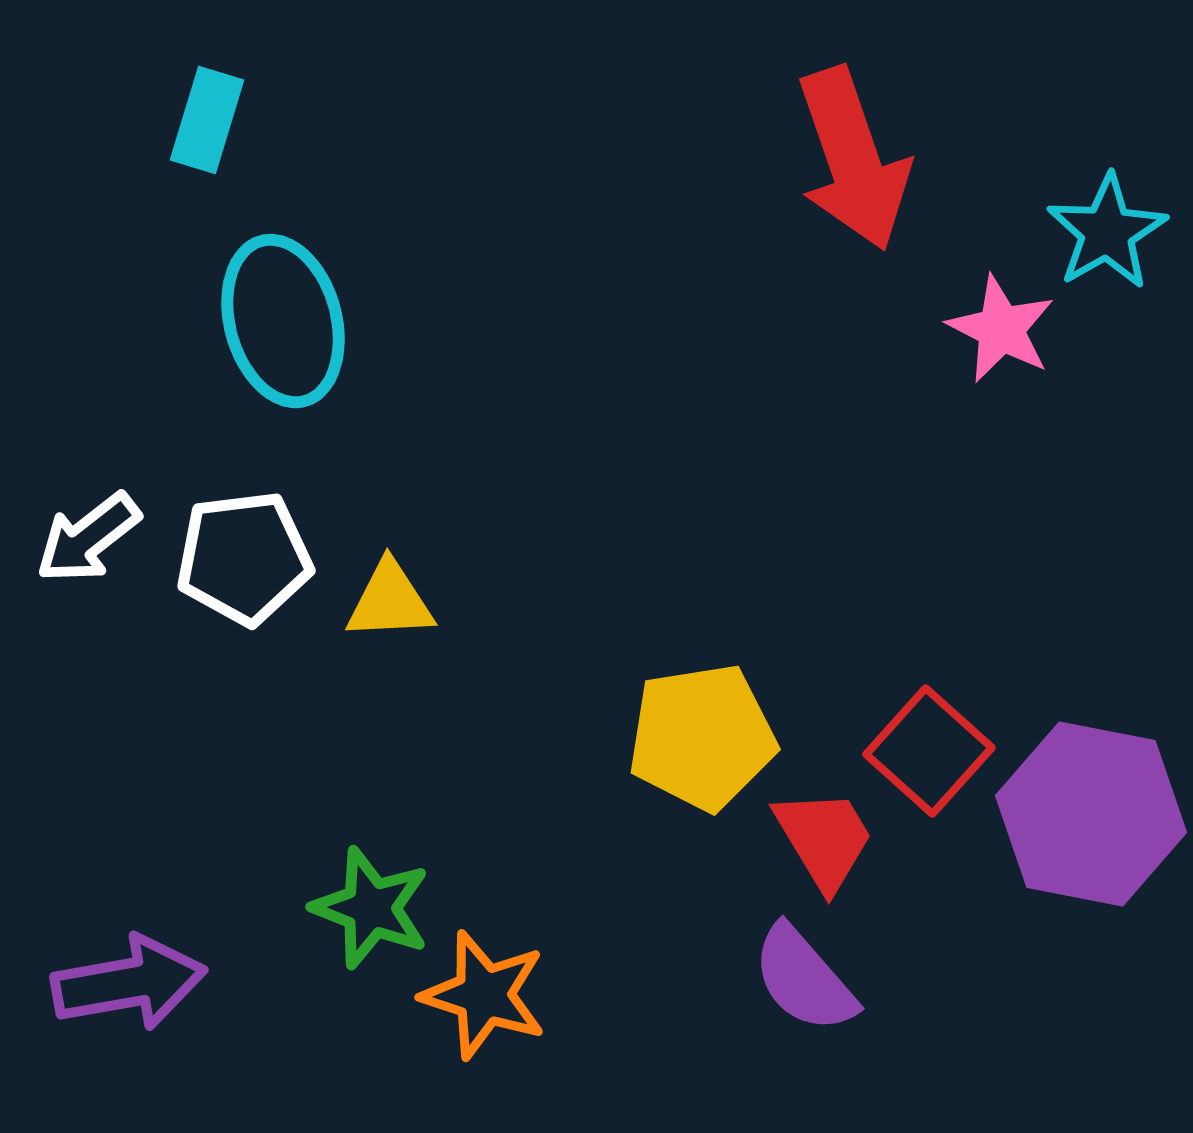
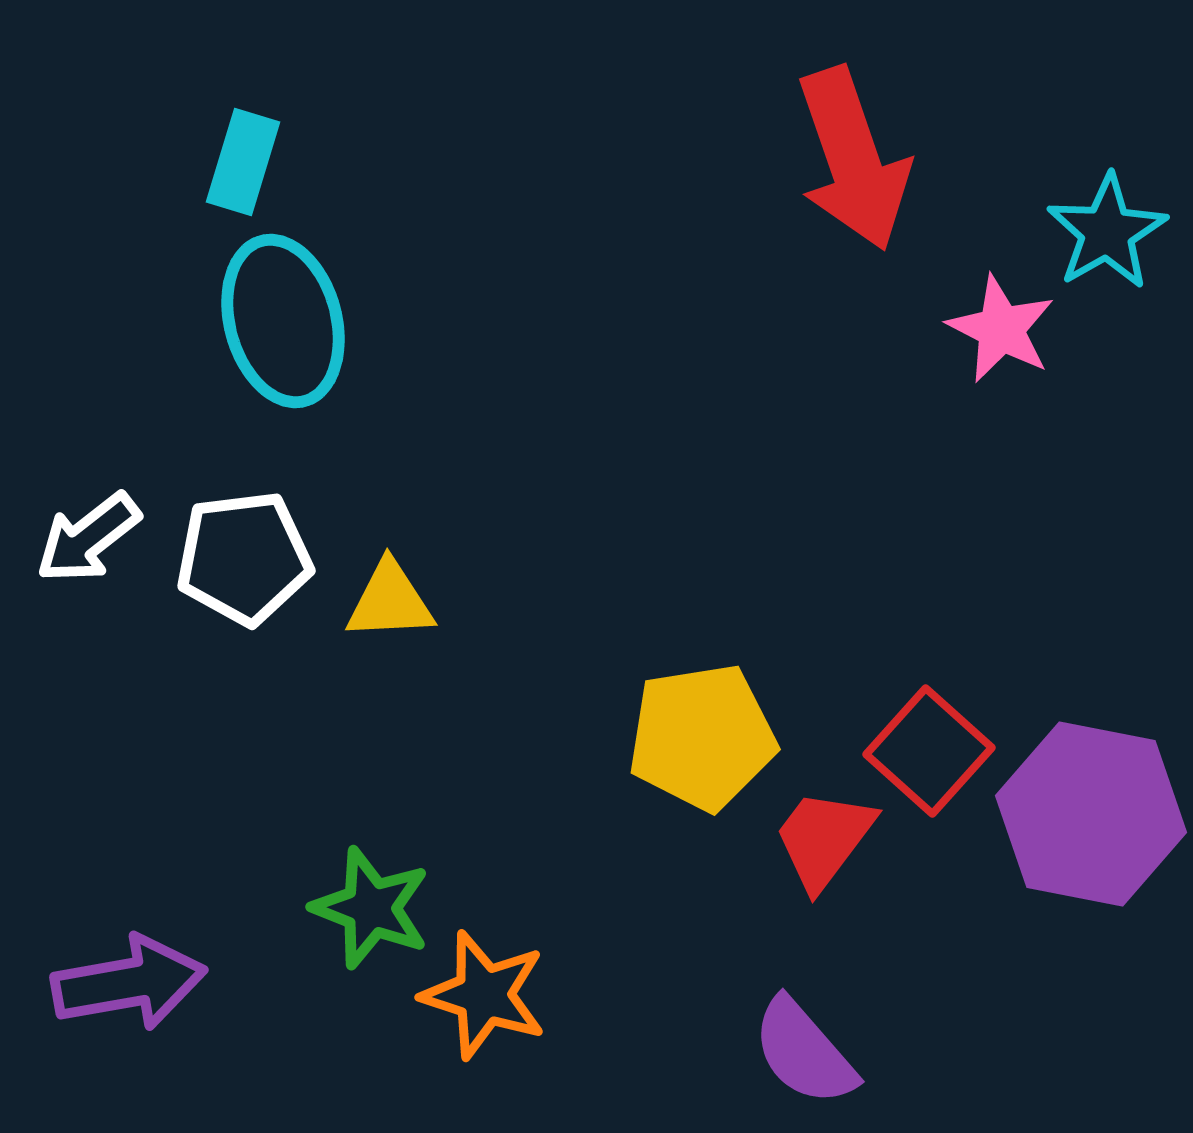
cyan rectangle: moved 36 px right, 42 px down
red trapezoid: rotated 112 degrees counterclockwise
purple semicircle: moved 73 px down
